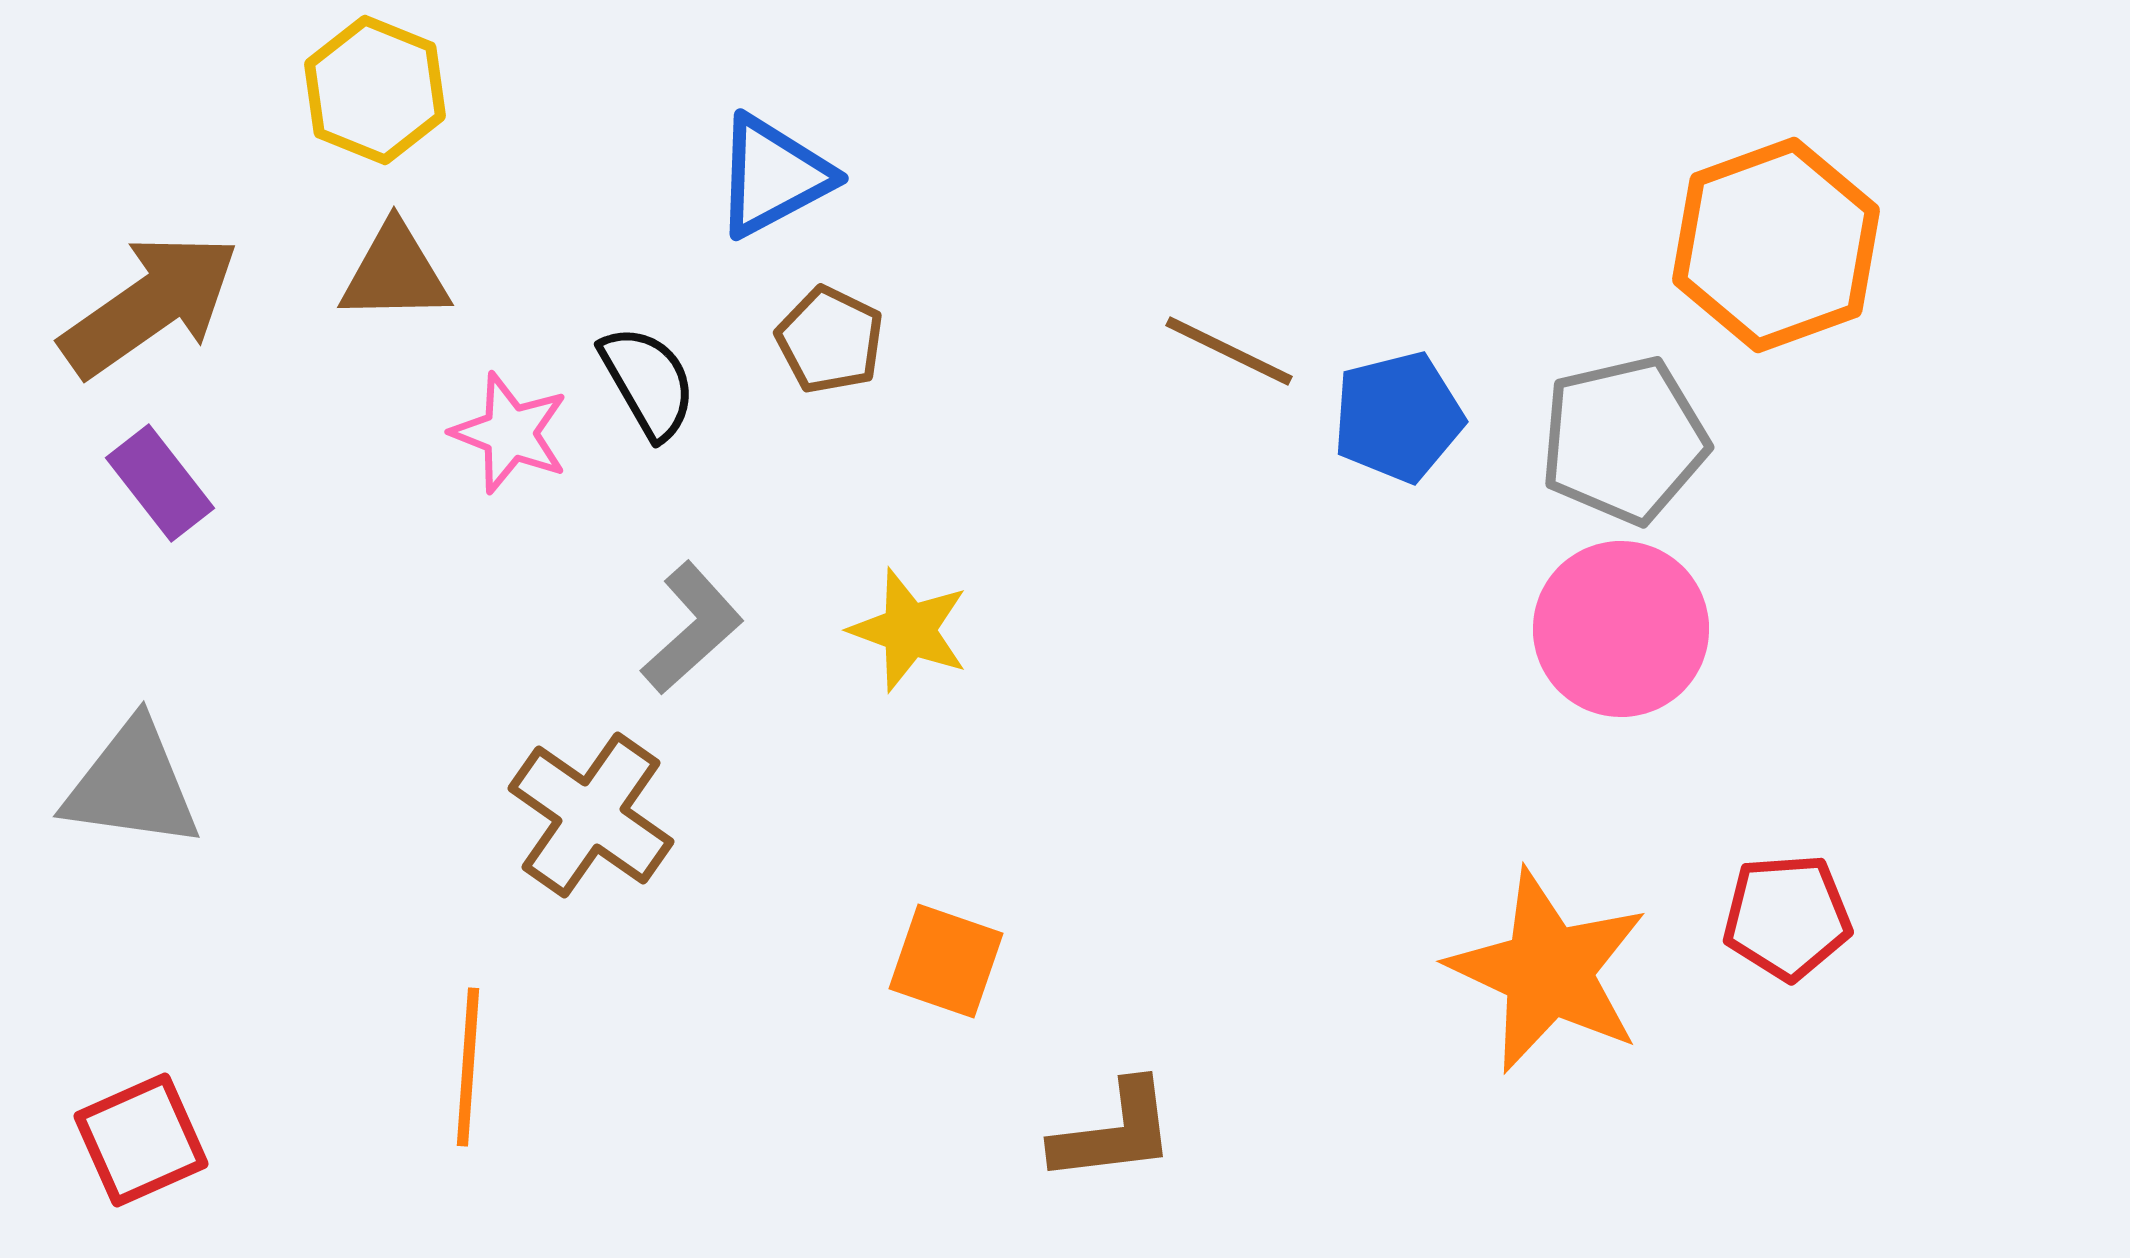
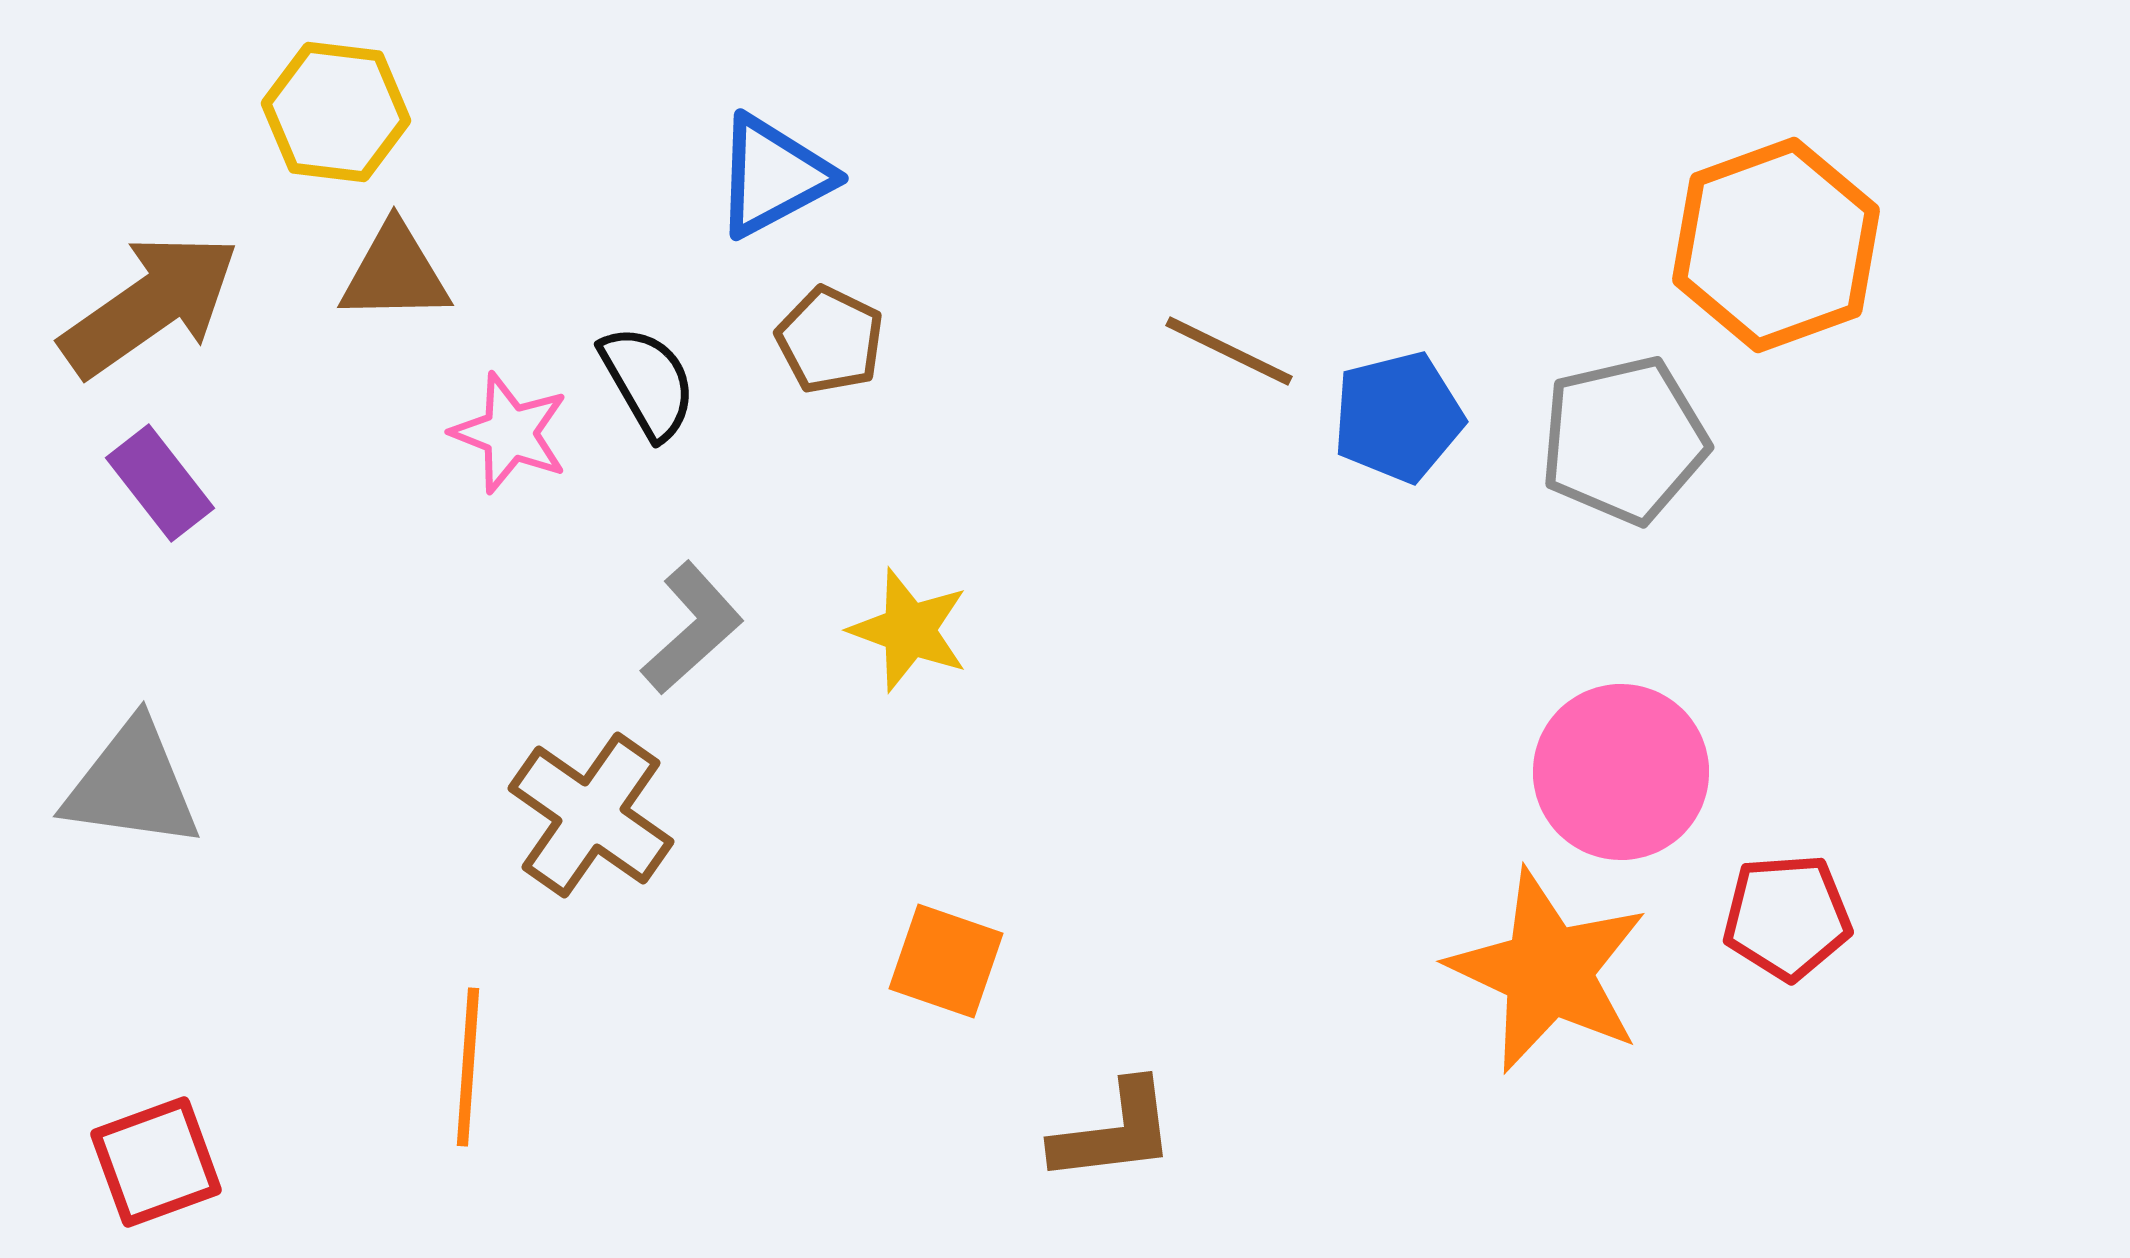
yellow hexagon: moved 39 px left, 22 px down; rotated 15 degrees counterclockwise
pink circle: moved 143 px down
red square: moved 15 px right, 22 px down; rotated 4 degrees clockwise
